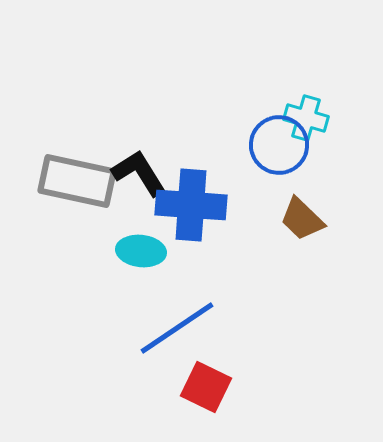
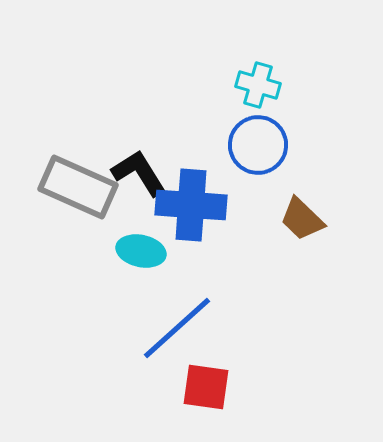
cyan cross: moved 48 px left, 33 px up
blue circle: moved 21 px left
gray rectangle: moved 1 px right, 6 px down; rotated 12 degrees clockwise
cyan ellipse: rotated 6 degrees clockwise
blue line: rotated 8 degrees counterclockwise
red square: rotated 18 degrees counterclockwise
